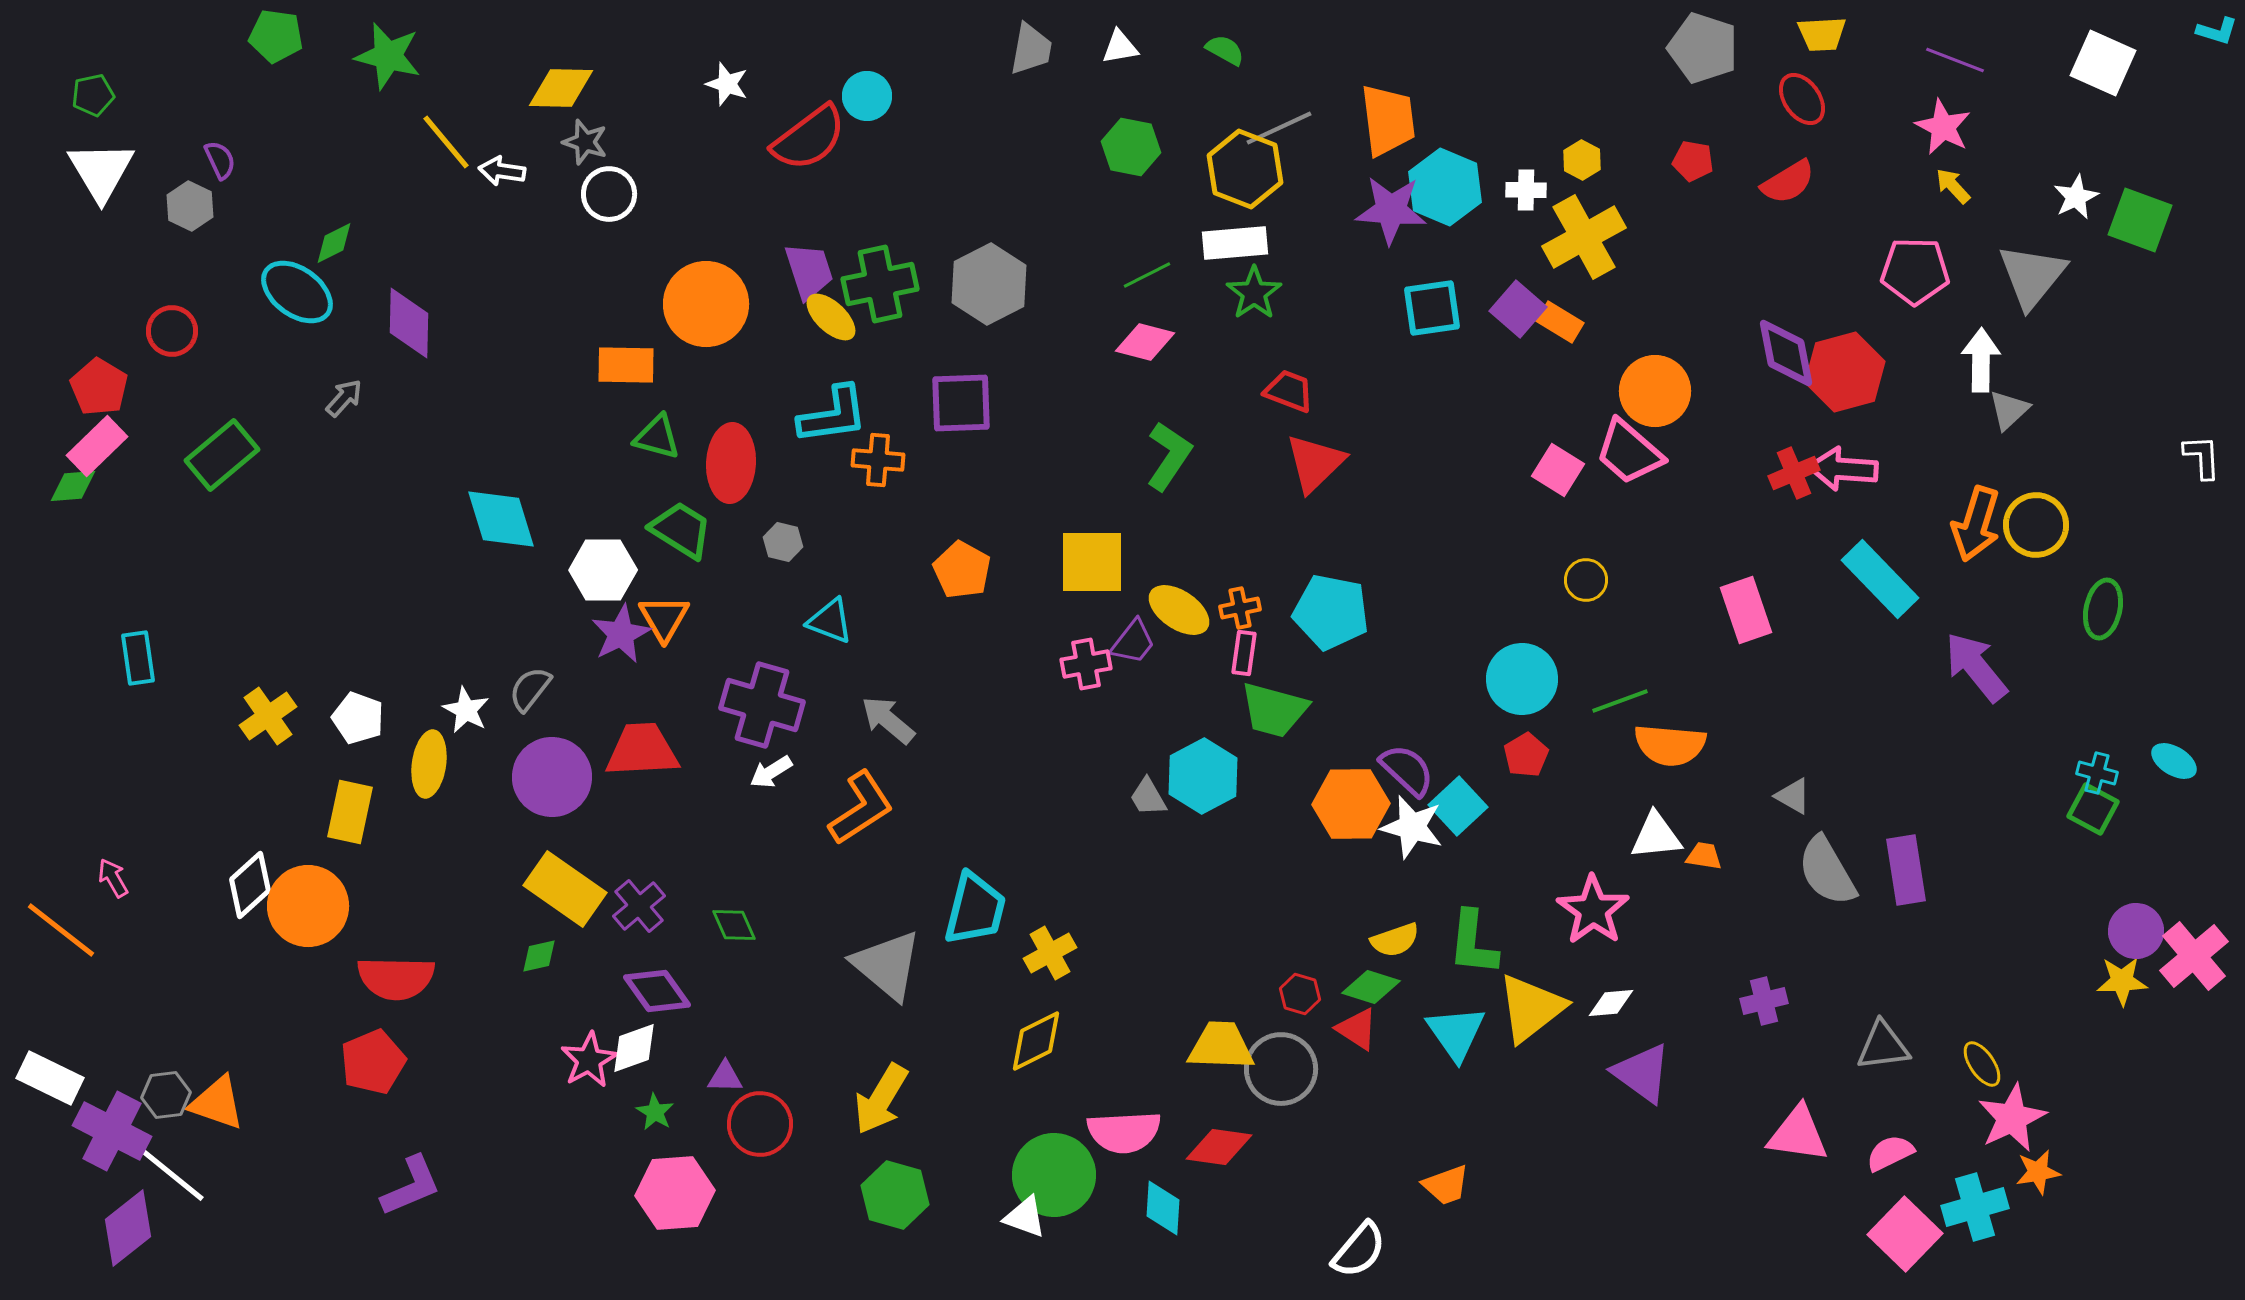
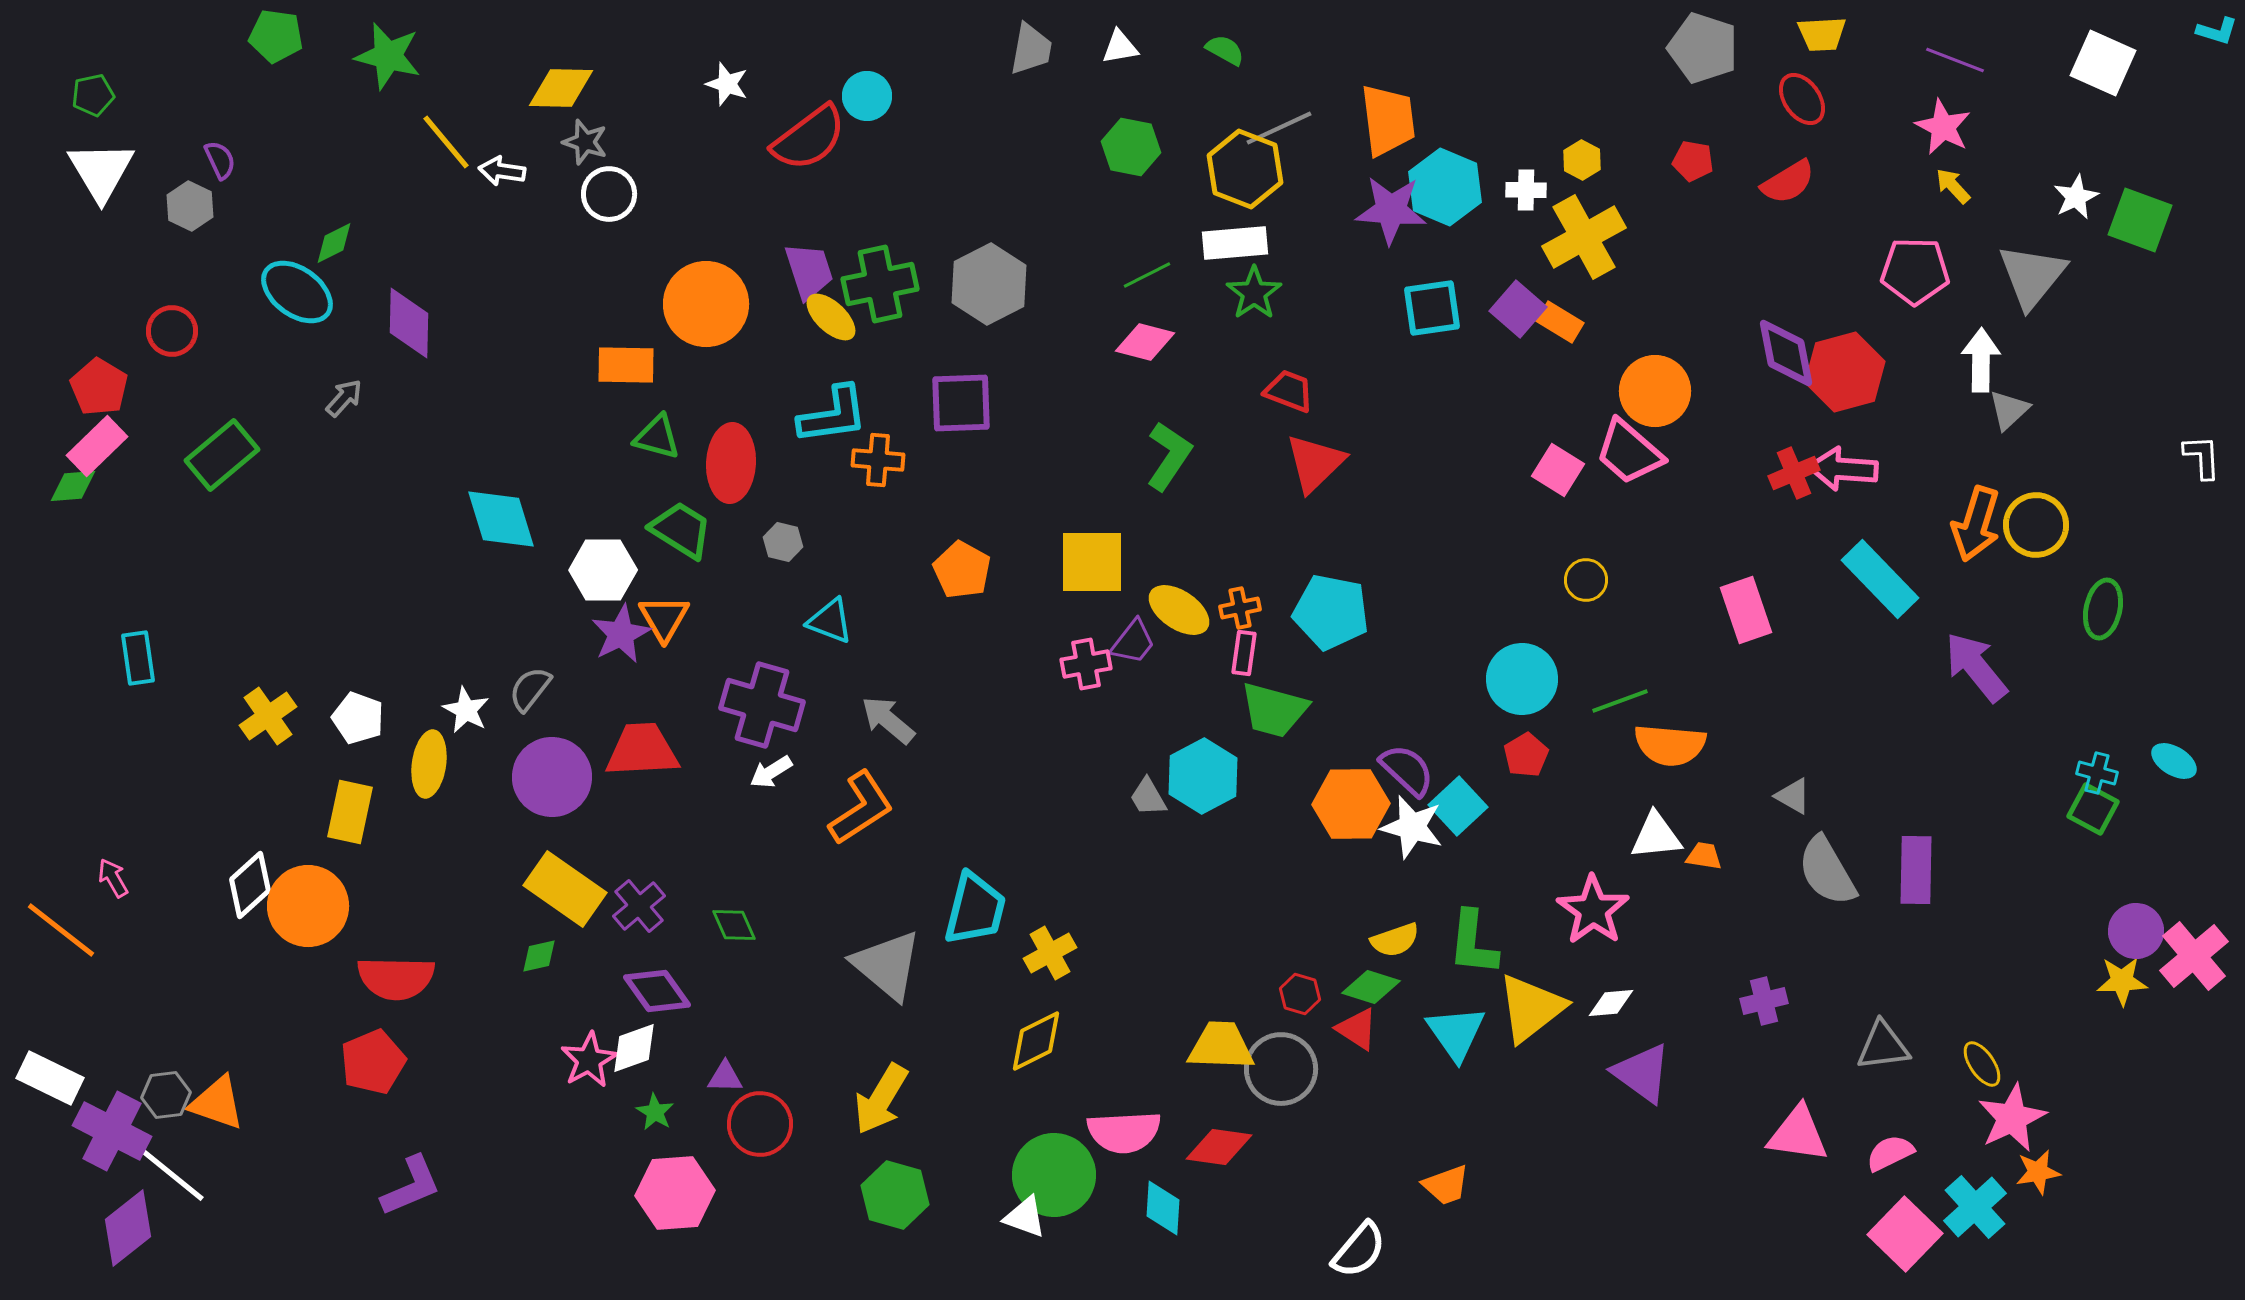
purple rectangle at (1906, 870): moved 10 px right; rotated 10 degrees clockwise
cyan cross at (1975, 1207): rotated 26 degrees counterclockwise
